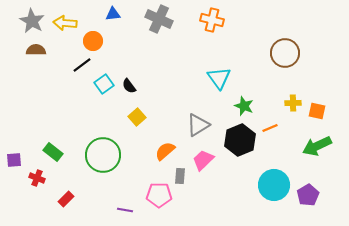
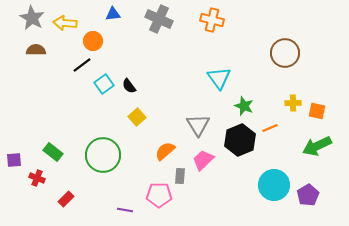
gray star: moved 3 px up
gray triangle: rotated 30 degrees counterclockwise
